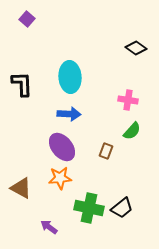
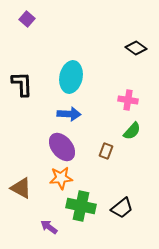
cyan ellipse: moved 1 px right; rotated 16 degrees clockwise
orange star: moved 1 px right
green cross: moved 8 px left, 2 px up
